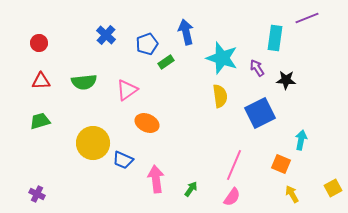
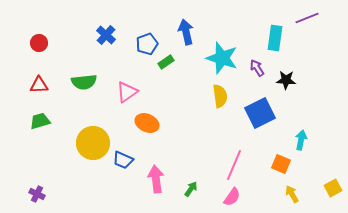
red triangle: moved 2 px left, 4 px down
pink triangle: moved 2 px down
